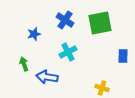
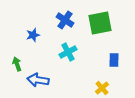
blue star: moved 1 px left, 1 px down
blue rectangle: moved 9 px left, 4 px down
green arrow: moved 7 px left
blue arrow: moved 9 px left, 3 px down
yellow cross: rotated 32 degrees clockwise
